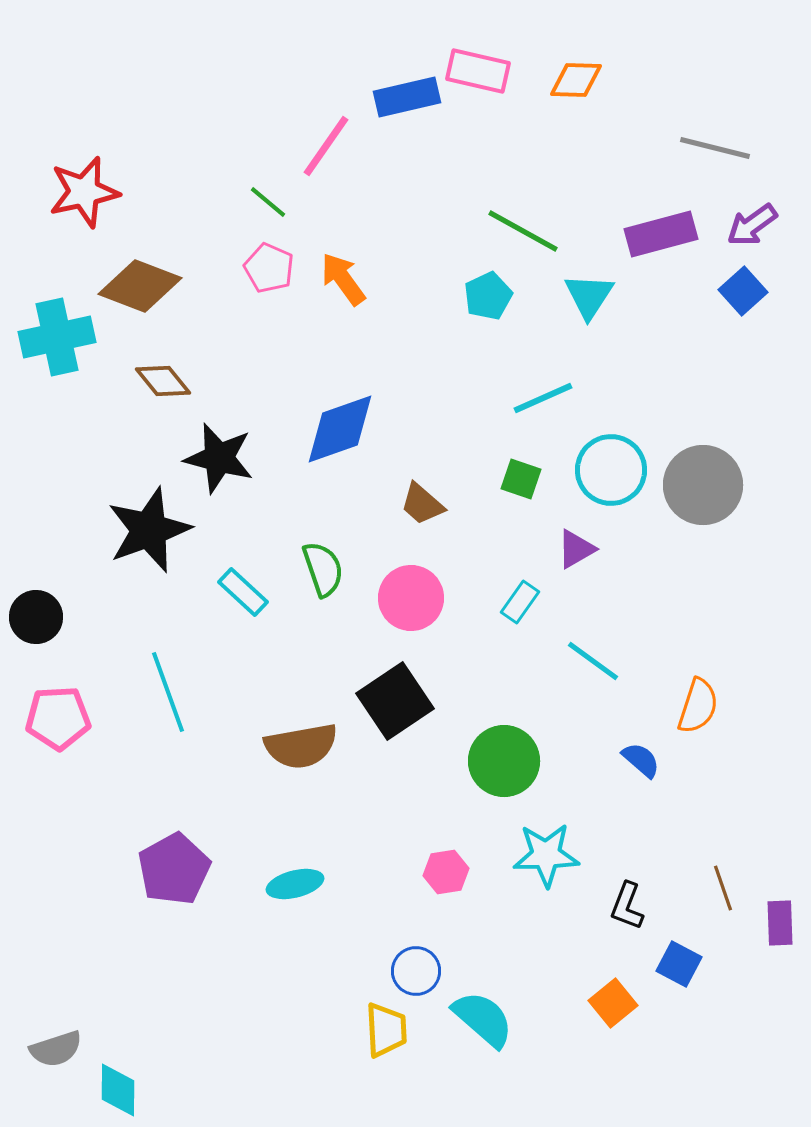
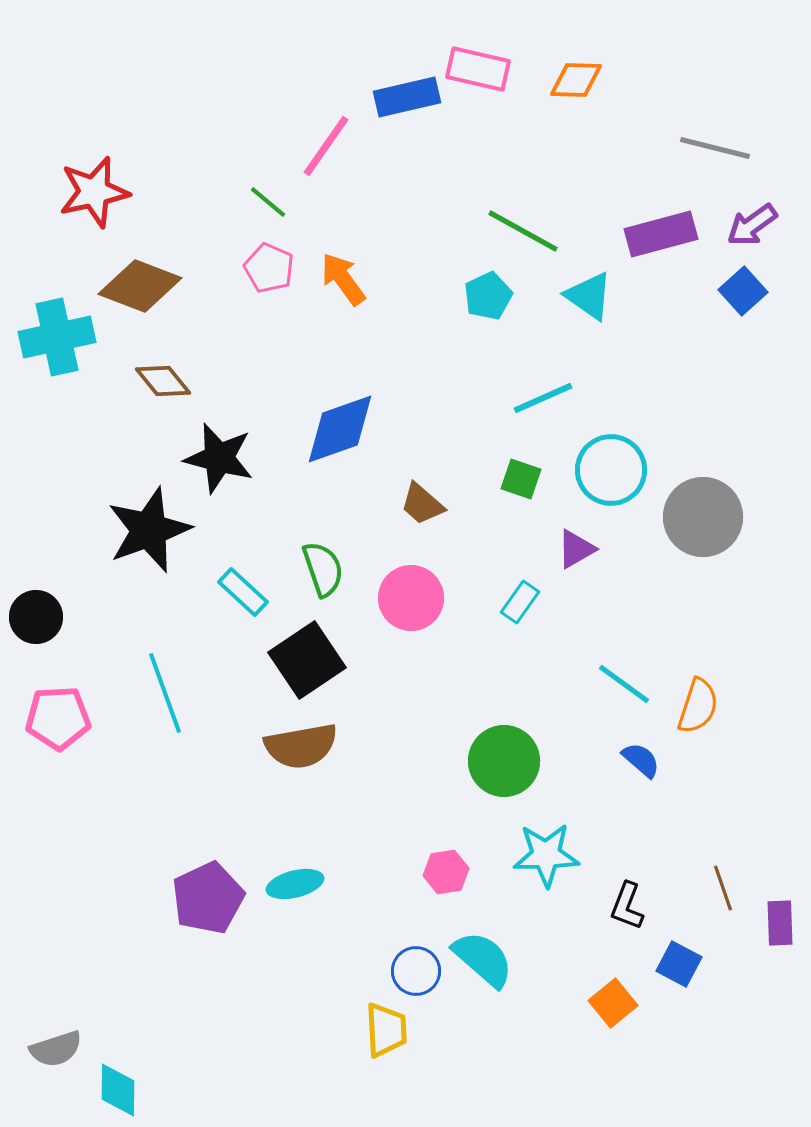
pink rectangle at (478, 71): moved 2 px up
red star at (84, 192): moved 10 px right
cyan triangle at (589, 296): rotated 28 degrees counterclockwise
gray circle at (703, 485): moved 32 px down
cyan line at (593, 661): moved 31 px right, 23 px down
cyan line at (168, 692): moved 3 px left, 1 px down
black square at (395, 701): moved 88 px left, 41 px up
purple pentagon at (174, 869): moved 34 px right, 29 px down; rotated 4 degrees clockwise
cyan semicircle at (483, 1019): moved 60 px up
